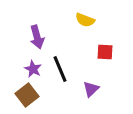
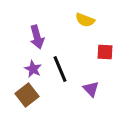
purple triangle: rotated 30 degrees counterclockwise
